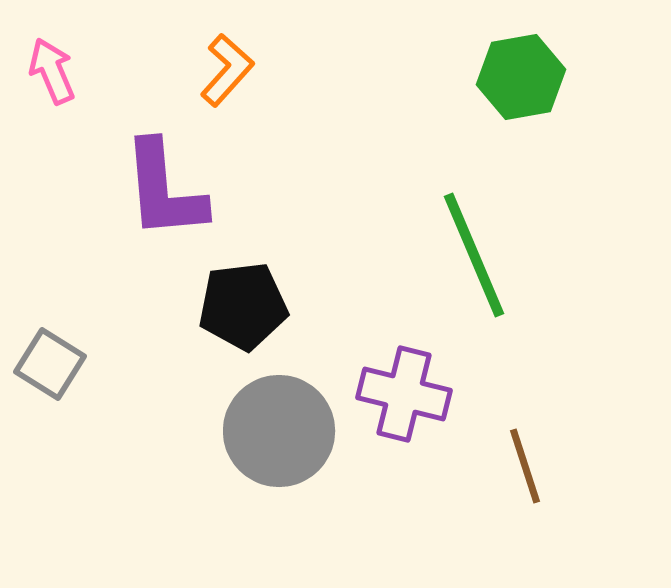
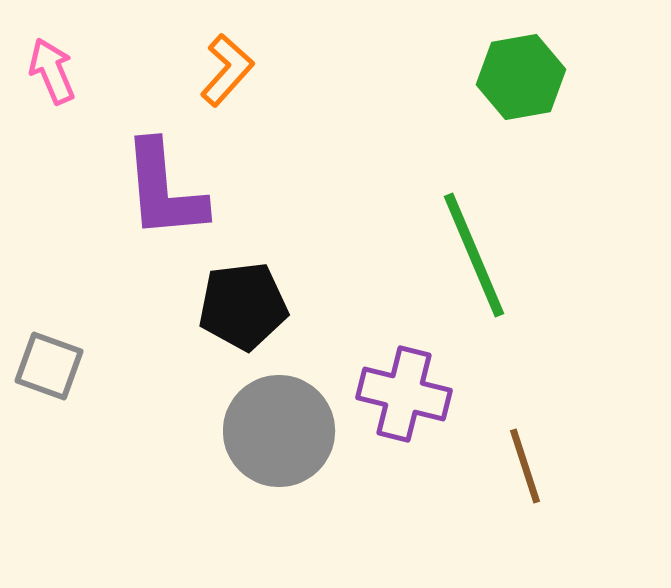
gray square: moved 1 px left, 2 px down; rotated 12 degrees counterclockwise
